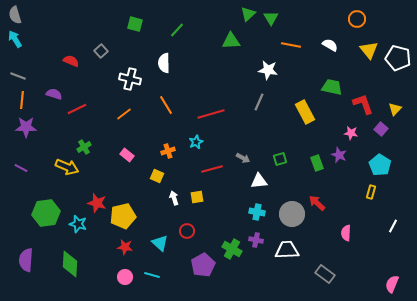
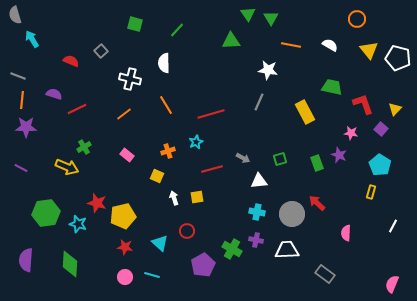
green triangle at (248, 14): rotated 21 degrees counterclockwise
cyan arrow at (15, 39): moved 17 px right
